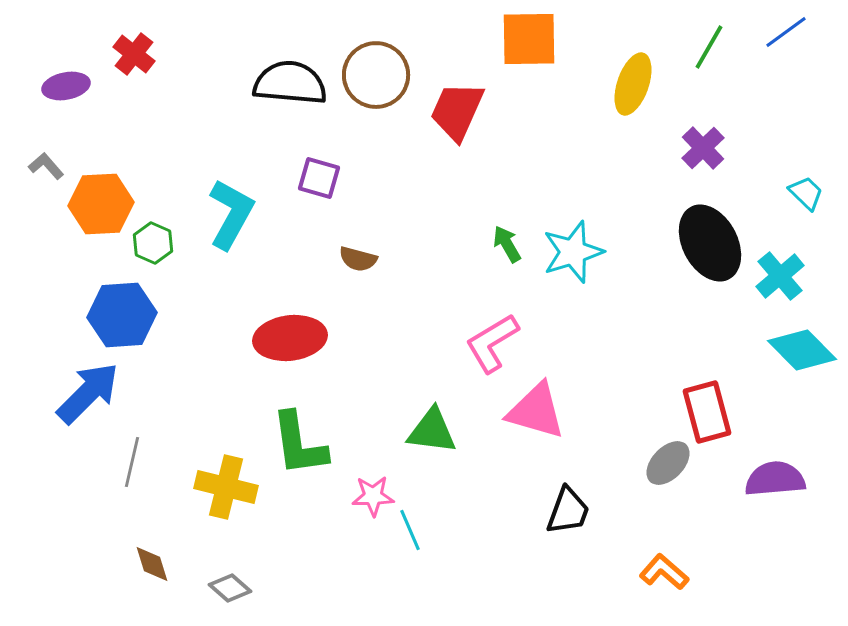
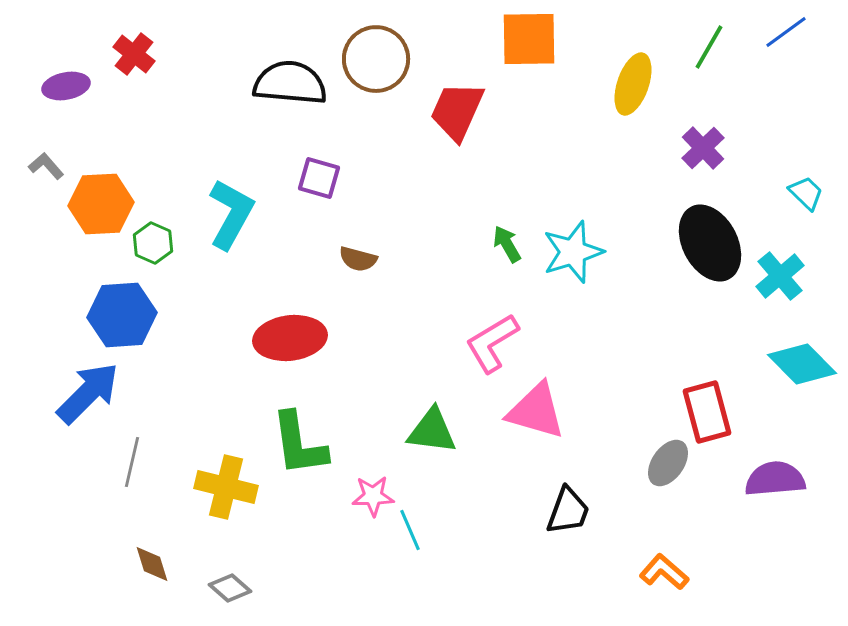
brown circle: moved 16 px up
cyan diamond: moved 14 px down
gray ellipse: rotated 9 degrees counterclockwise
